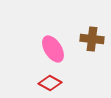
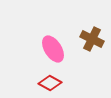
brown cross: rotated 20 degrees clockwise
